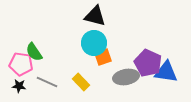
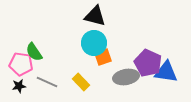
black star: rotated 16 degrees counterclockwise
